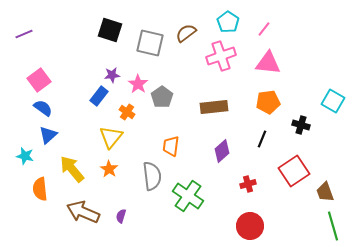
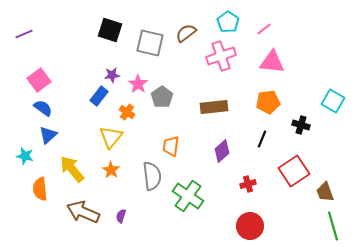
pink line: rotated 14 degrees clockwise
pink triangle: moved 4 px right, 1 px up
orange star: moved 2 px right, 1 px down
